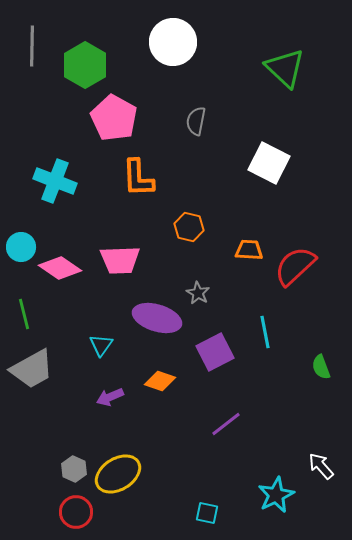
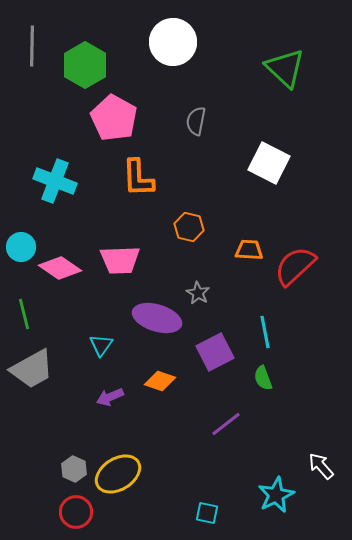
green semicircle: moved 58 px left, 11 px down
